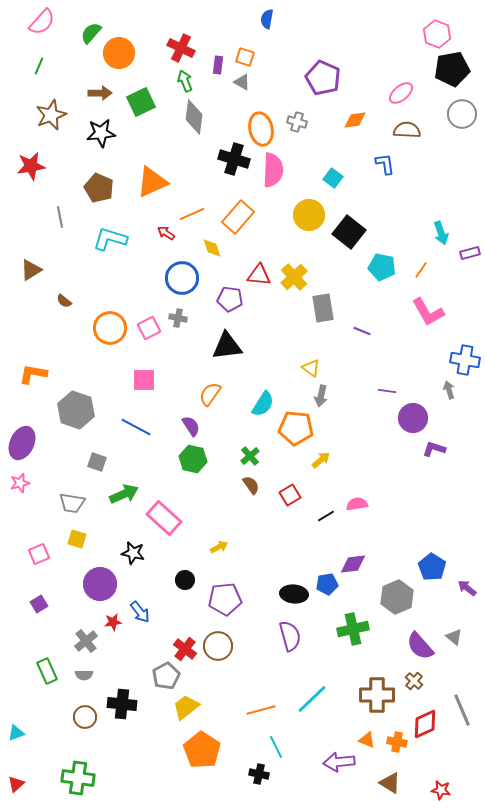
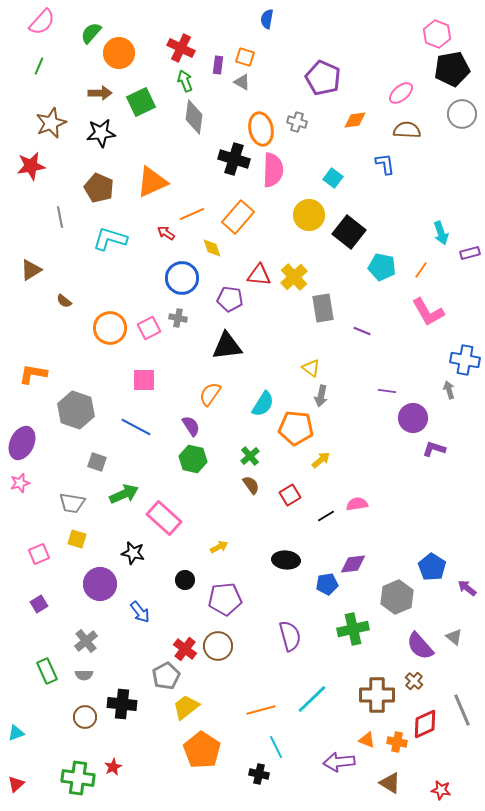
brown star at (51, 115): moved 8 px down
black ellipse at (294, 594): moved 8 px left, 34 px up
red star at (113, 622): moved 145 px down; rotated 18 degrees counterclockwise
